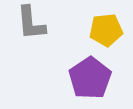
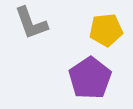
gray L-shape: rotated 15 degrees counterclockwise
